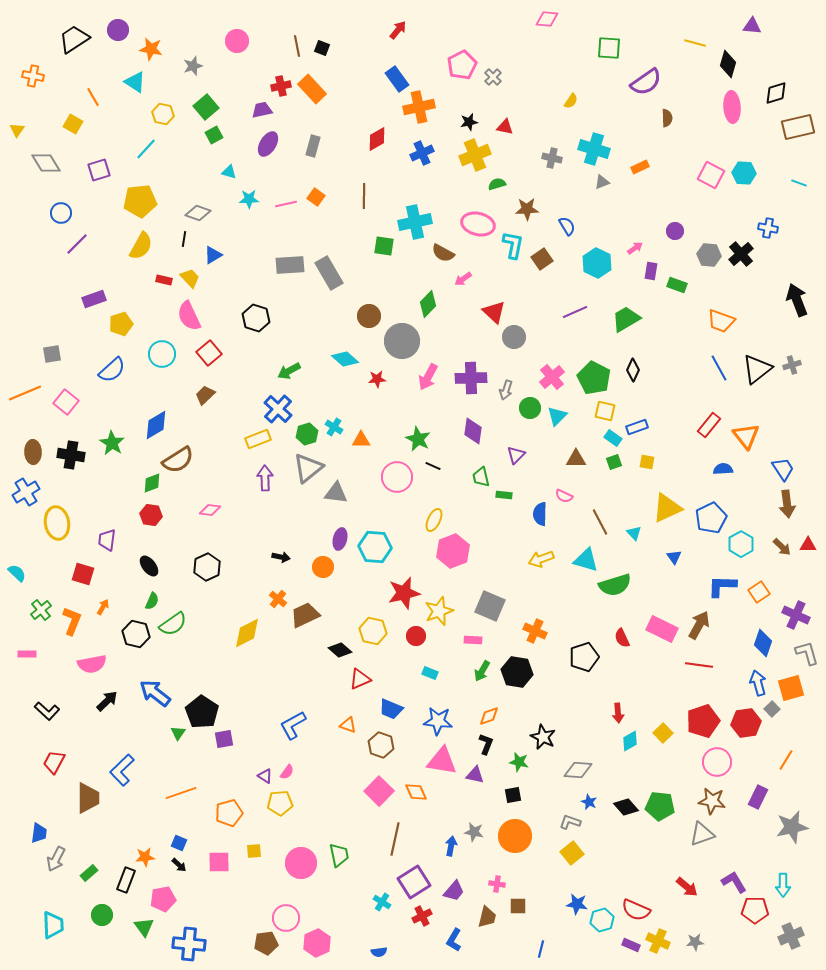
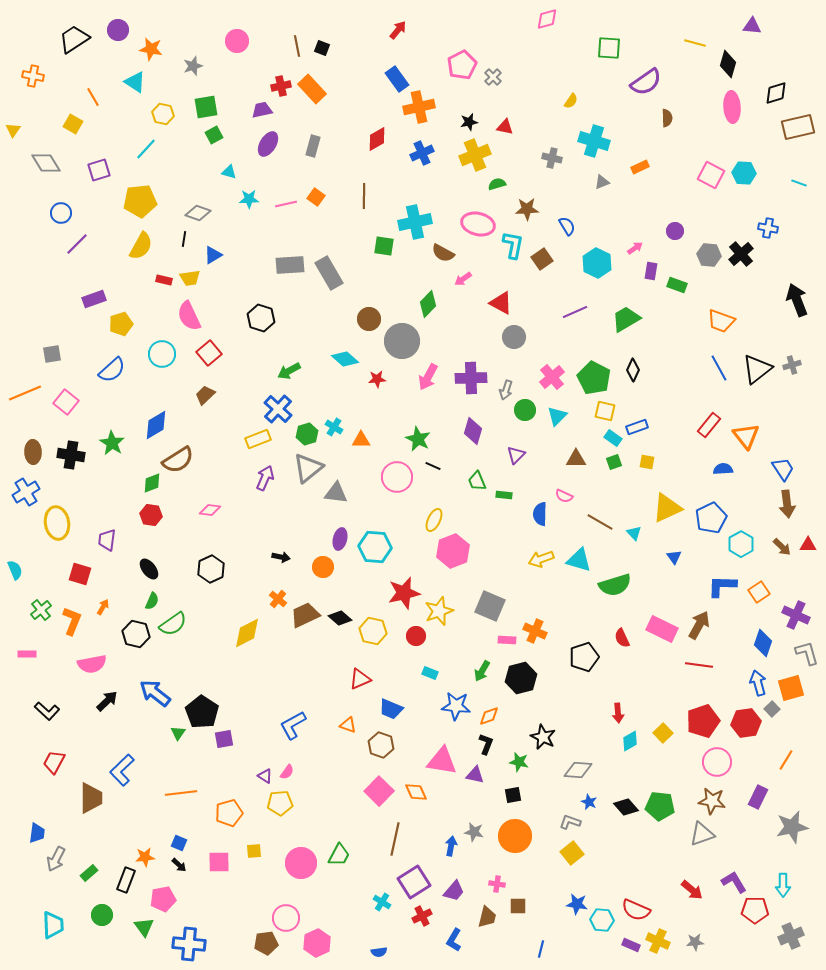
pink diamond at (547, 19): rotated 20 degrees counterclockwise
green square at (206, 107): rotated 30 degrees clockwise
yellow triangle at (17, 130): moved 4 px left
cyan cross at (594, 149): moved 8 px up
yellow trapezoid at (190, 278): rotated 125 degrees clockwise
red triangle at (494, 312): moved 7 px right, 9 px up; rotated 15 degrees counterclockwise
brown circle at (369, 316): moved 3 px down
black hexagon at (256, 318): moved 5 px right
green circle at (530, 408): moved 5 px left, 2 px down
purple diamond at (473, 431): rotated 8 degrees clockwise
green trapezoid at (481, 477): moved 4 px left, 4 px down; rotated 10 degrees counterclockwise
purple arrow at (265, 478): rotated 25 degrees clockwise
brown line at (600, 522): rotated 32 degrees counterclockwise
cyan triangle at (586, 560): moved 7 px left
black ellipse at (149, 566): moved 3 px down
black hexagon at (207, 567): moved 4 px right, 2 px down
cyan semicircle at (17, 573): moved 2 px left, 3 px up; rotated 24 degrees clockwise
red square at (83, 574): moved 3 px left
pink rectangle at (473, 640): moved 34 px right
black diamond at (340, 650): moved 32 px up
black hexagon at (517, 672): moved 4 px right, 6 px down; rotated 24 degrees counterclockwise
blue star at (438, 721): moved 18 px right, 15 px up
orange line at (181, 793): rotated 12 degrees clockwise
brown trapezoid at (88, 798): moved 3 px right
blue trapezoid at (39, 833): moved 2 px left
green trapezoid at (339, 855): rotated 40 degrees clockwise
red arrow at (687, 887): moved 5 px right, 3 px down
cyan hexagon at (602, 920): rotated 20 degrees clockwise
